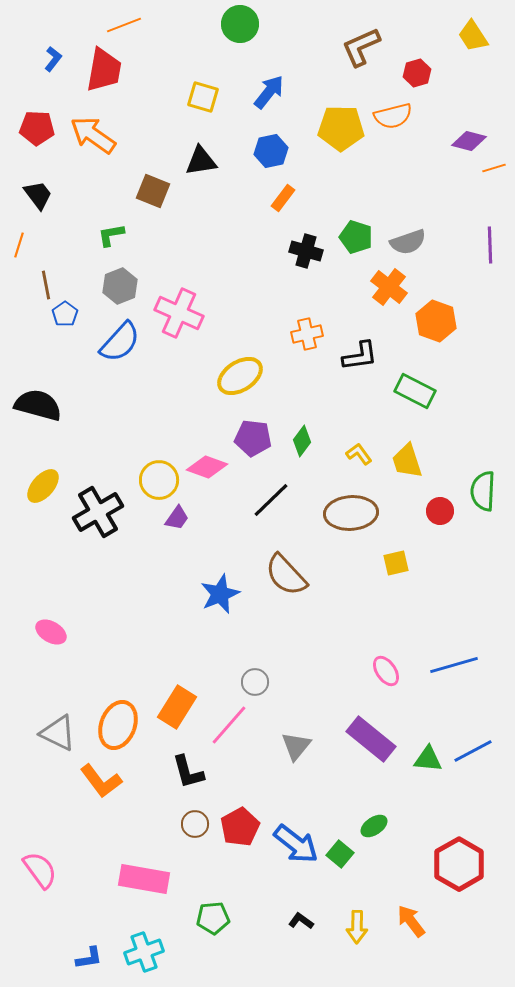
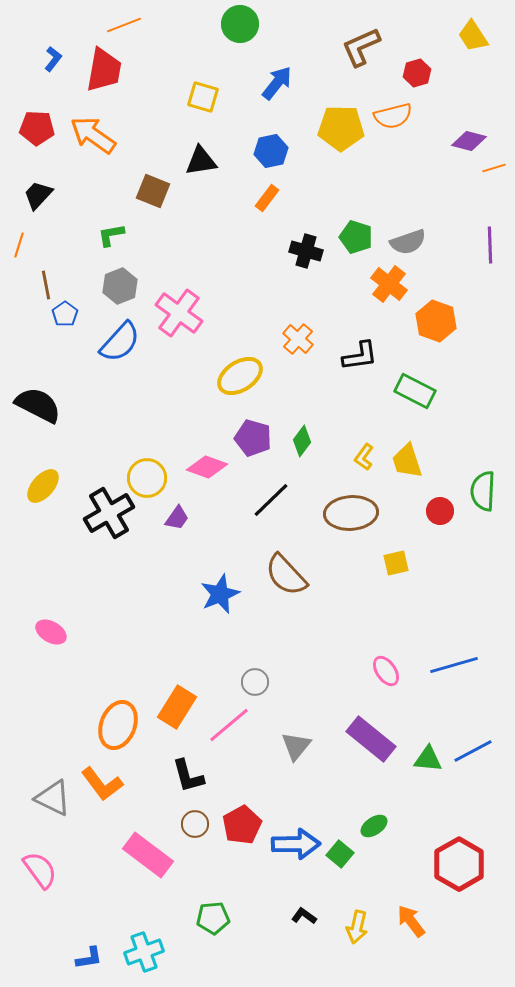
blue arrow at (269, 92): moved 8 px right, 9 px up
black trapezoid at (38, 195): rotated 100 degrees counterclockwise
orange rectangle at (283, 198): moved 16 px left
orange cross at (389, 287): moved 3 px up
pink cross at (179, 313): rotated 12 degrees clockwise
orange cross at (307, 334): moved 9 px left, 5 px down; rotated 36 degrees counterclockwise
black semicircle at (38, 405): rotated 12 degrees clockwise
purple pentagon at (253, 438): rotated 9 degrees clockwise
yellow L-shape at (359, 454): moved 5 px right, 3 px down; rotated 108 degrees counterclockwise
yellow circle at (159, 480): moved 12 px left, 2 px up
black cross at (98, 512): moved 11 px right, 1 px down
pink line at (229, 725): rotated 9 degrees clockwise
gray triangle at (58, 733): moved 5 px left, 65 px down
black L-shape at (188, 772): moved 4 px down
orange L-shape at (101, 781): moved 1 px right, 3 px down
red pentagon at (240, 827): moved 2 px right, 2 px up
blue arrow at (296, 844): rotated 39 degrees counterclockwise
pink rectangle at (144, 879): moved 4 px right, 24 px up; rotated 27 degrees clockwise
black L-shape at (301, 921): moved 3 px right, 5 px up
yellow arrow at (357, 927): rotated 12 degrees clockwise
